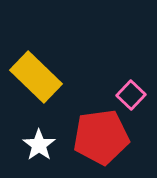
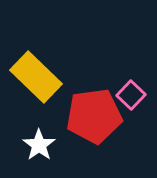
red pentagon: moved 7 px left, 21 px up
